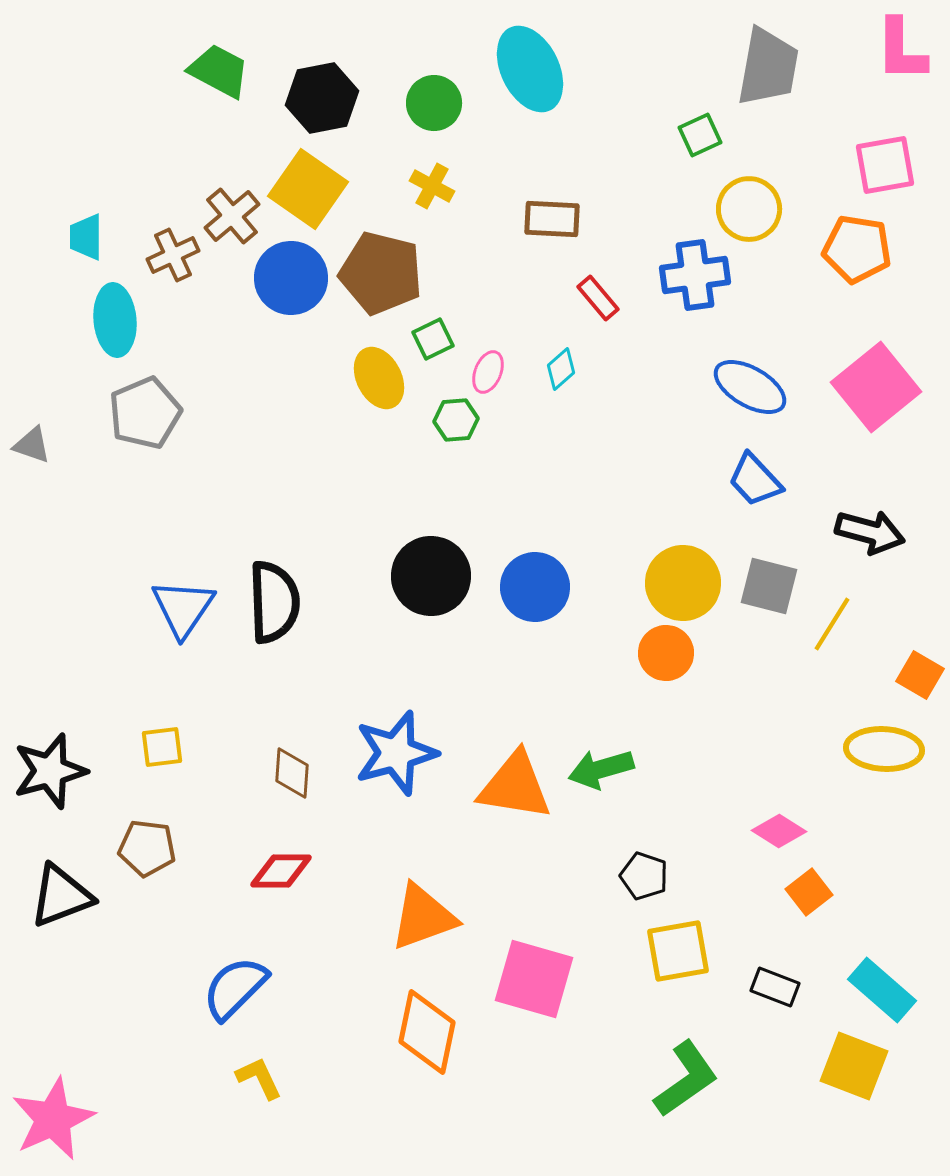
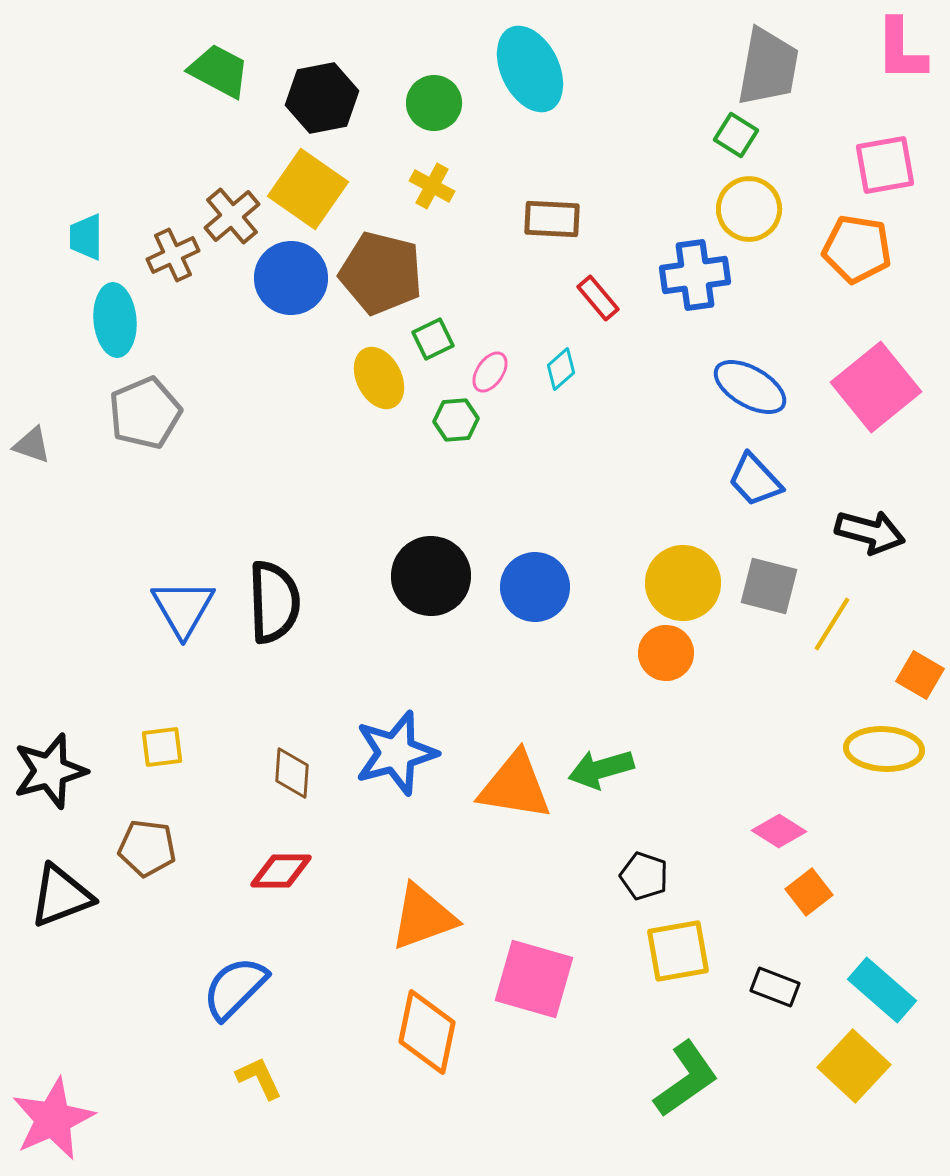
green square at (700, 135): moved 36 px right; rotated 33 degrees counterclockwise
pink ellipse at (488, 372): moved 2 px right; rotated 12 degrees clockwise
blue triangle at (183, 608): rotated 4 degrees counterclockwise
yellow square at (854, 1066): rotated 22 degrees clockwise
